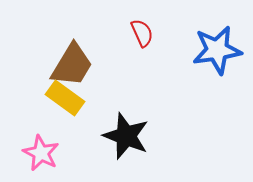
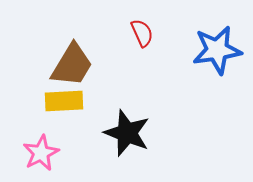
yellow rectangle: moved 1 px left, 3 px down; rotated 39 degrees counterclockwise
black star: moved 1 px right, 3 px up
pink star: rotated 18 degrees clockwise
